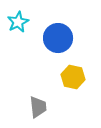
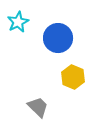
yellow hexagon: rotated 10 degrees clockwise
gray trapezoid: rotated 40 degrees counterclockwise
